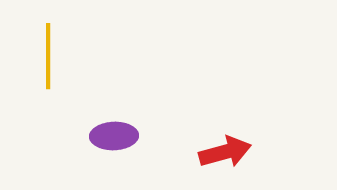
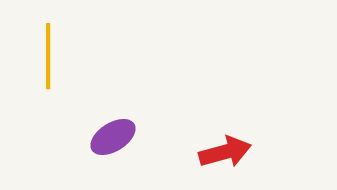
purple ellipse: moved 1 px left, 1 px down; rotated 30 degrees counterclockwise
